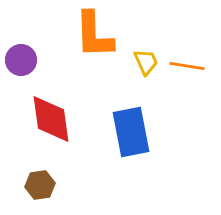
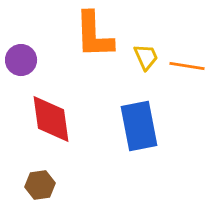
yellow trapezoid: moved 5 px up
blue rectangle: moved 8 px right, 6 px up
